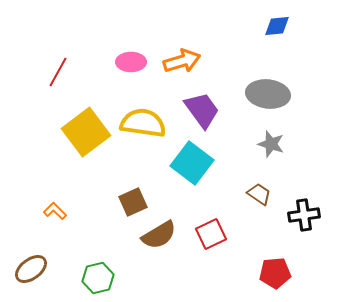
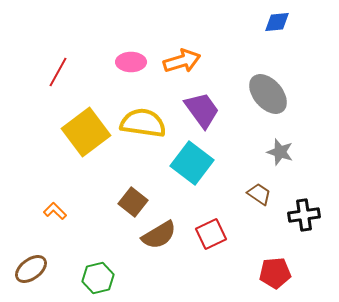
blue diamond: moved 4 px up
gray ellipse: rotated 42 degrees clockwise
gray star: moved 9 px right, 8 px down
brown square: rotated 28 degrees counterclockwise
